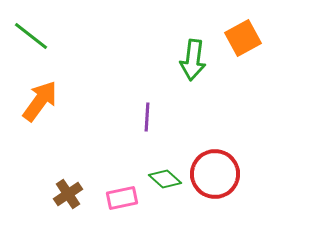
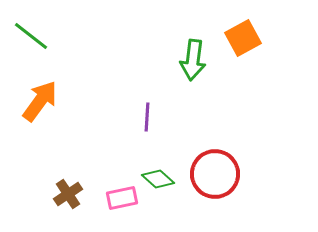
green diamond: moved 7 px left
